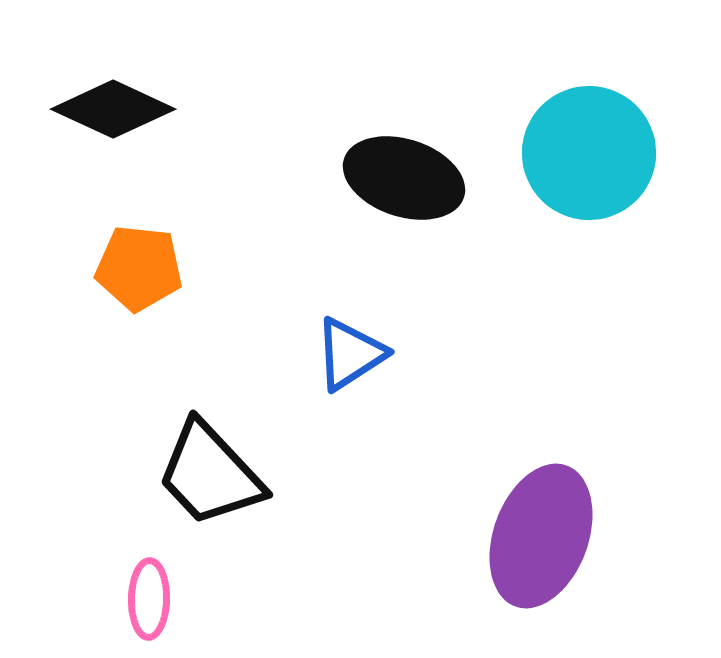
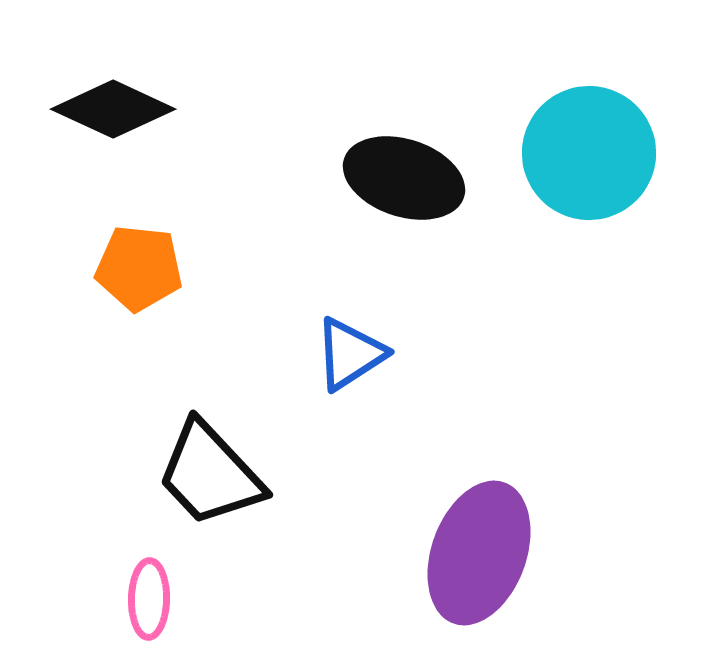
purple ellipse: moved 62 px left, 17 px down
